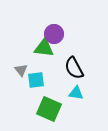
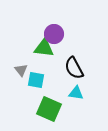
cyan square: rotated 18 degrees clockwise
